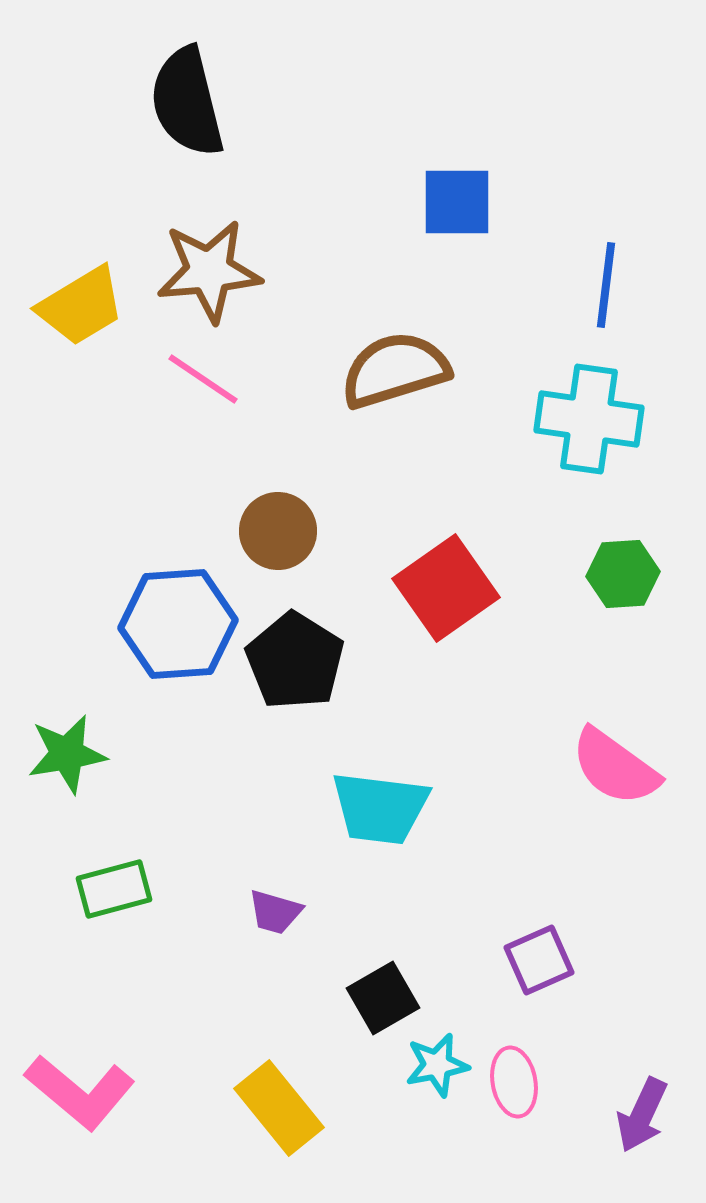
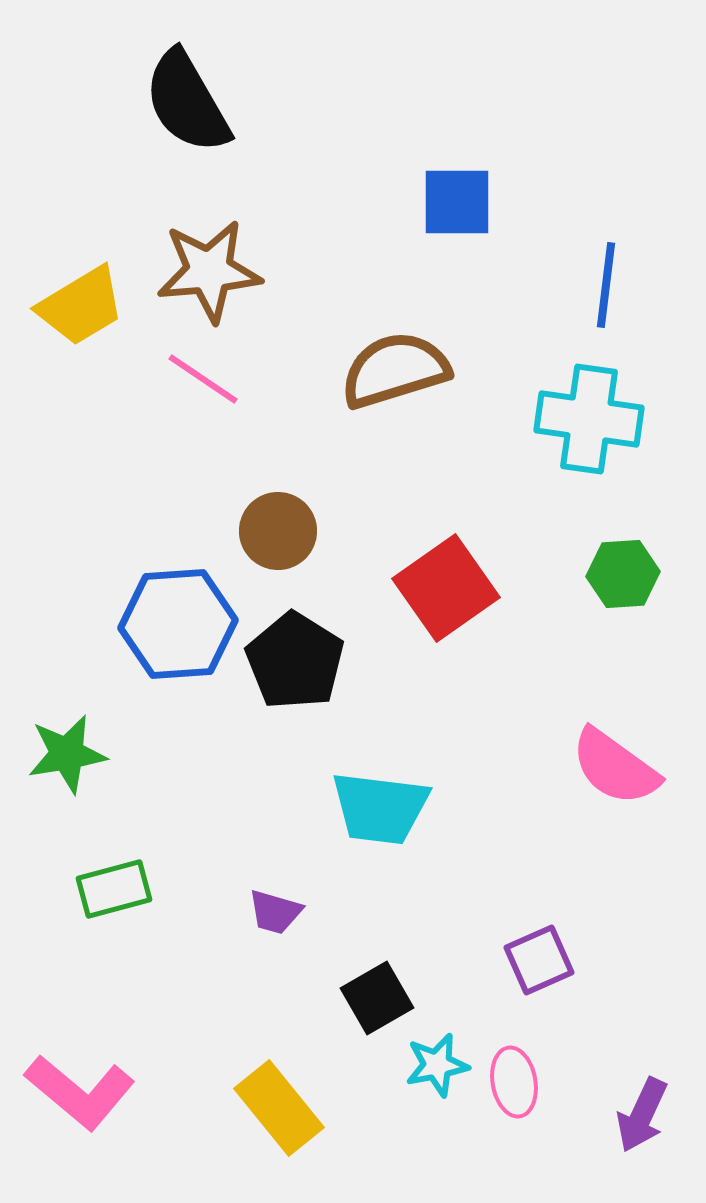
black semicircle: rotated 16 degrees counterclockwise
black square: moved 6 px left
